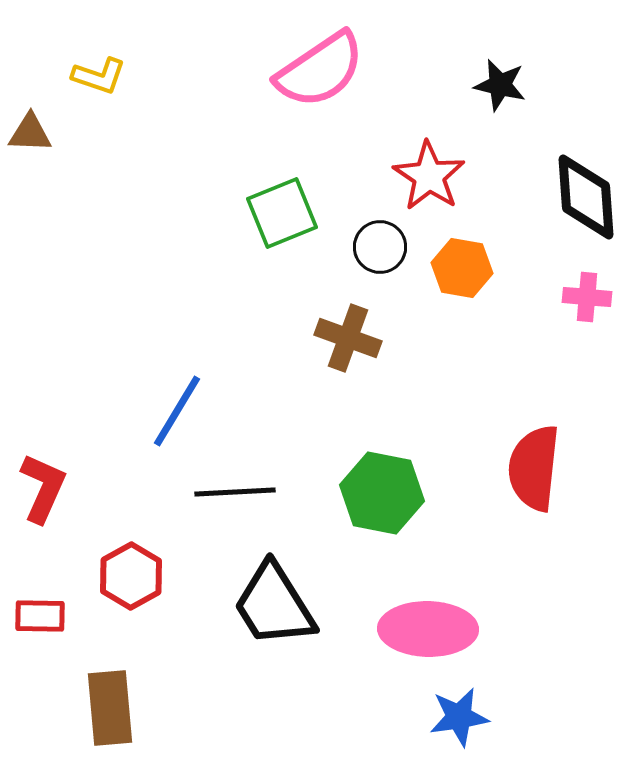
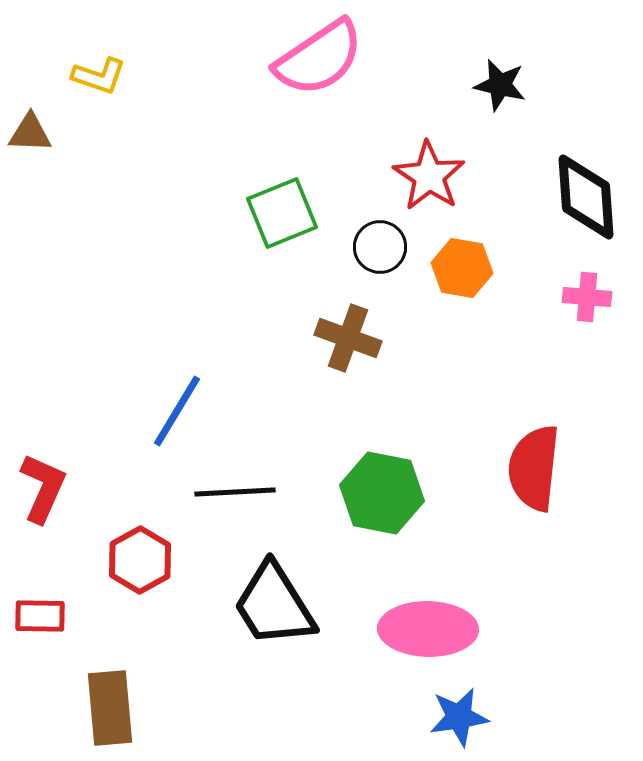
pink semicircle: moved 1 px left, 12 px up
red hexagon: moved 9 px right, 16 px up
